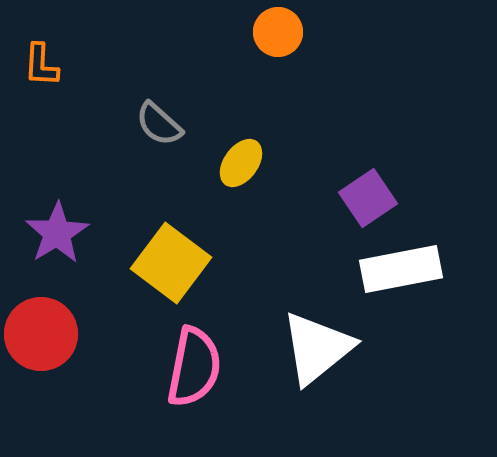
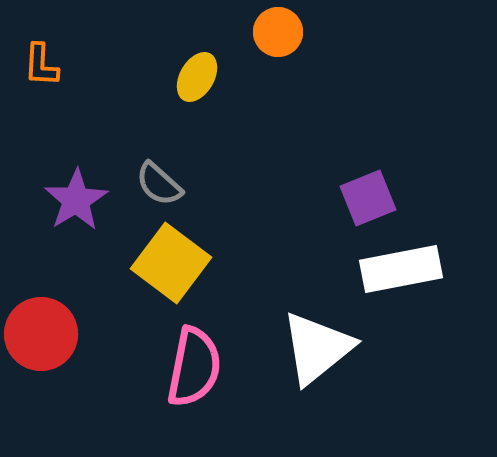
gray semicircle: moved 60 px down
yellow ellipse: moved 44 px left, 86 px up; rotated 6 degrees counterclockwise
purple square: rotated 12 degrees clockwise
purple star: moved 19 px right, 33 px up
